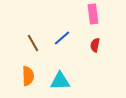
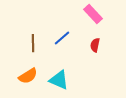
pink rectangle: rotated 36 degrees counterclockwise
brown line: rotated 30 degrees clockwise
orange semicircle: rotated 60 degrees clockwise
cyan triangle: moved 1 px left, 1 px up; rotated 25 degrees clockwise
